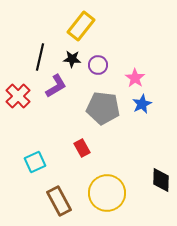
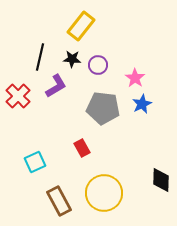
yellow circle: moved 3 px left
